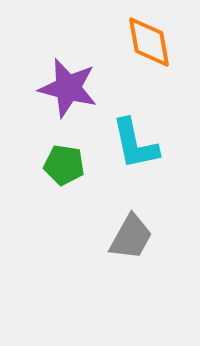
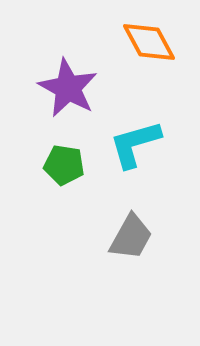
orange diamond: rotated 18 degrees counterclockwise
purple star: rotated 14 degrees clockwise
cyan L-shape: rotated 86 degrees clockwise
